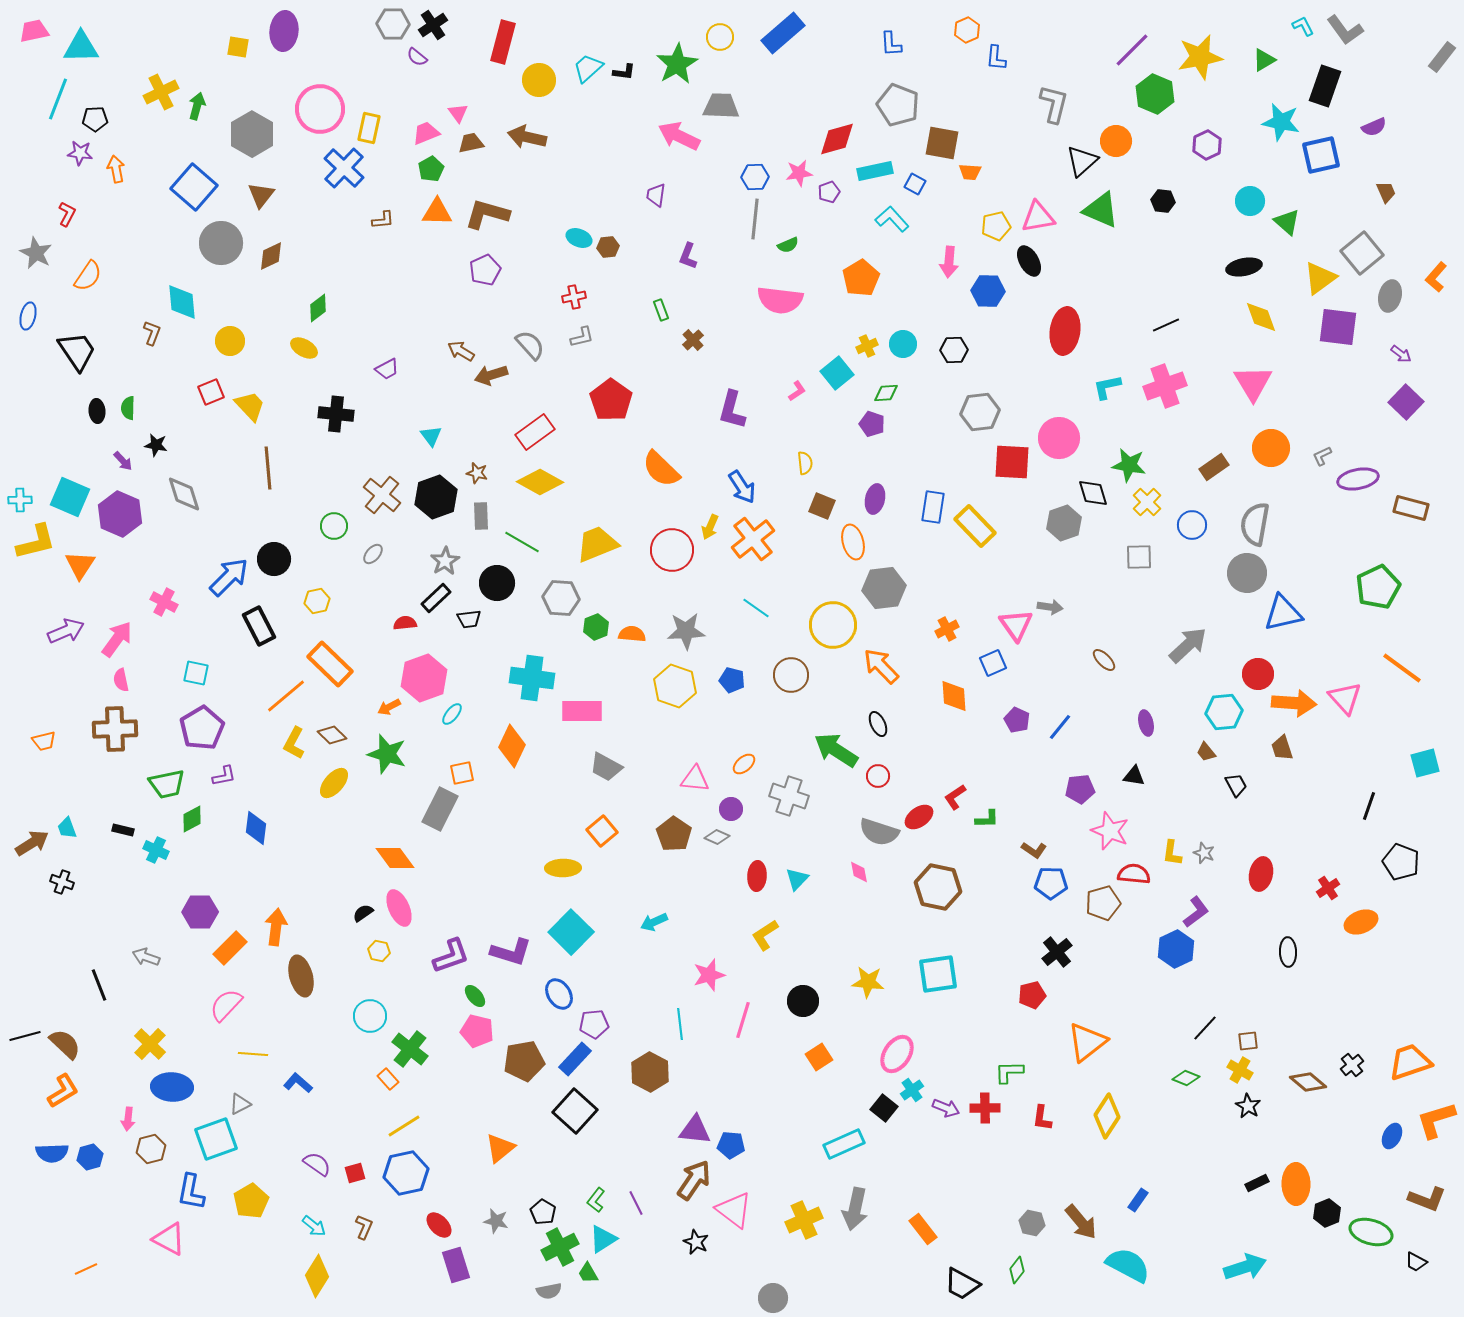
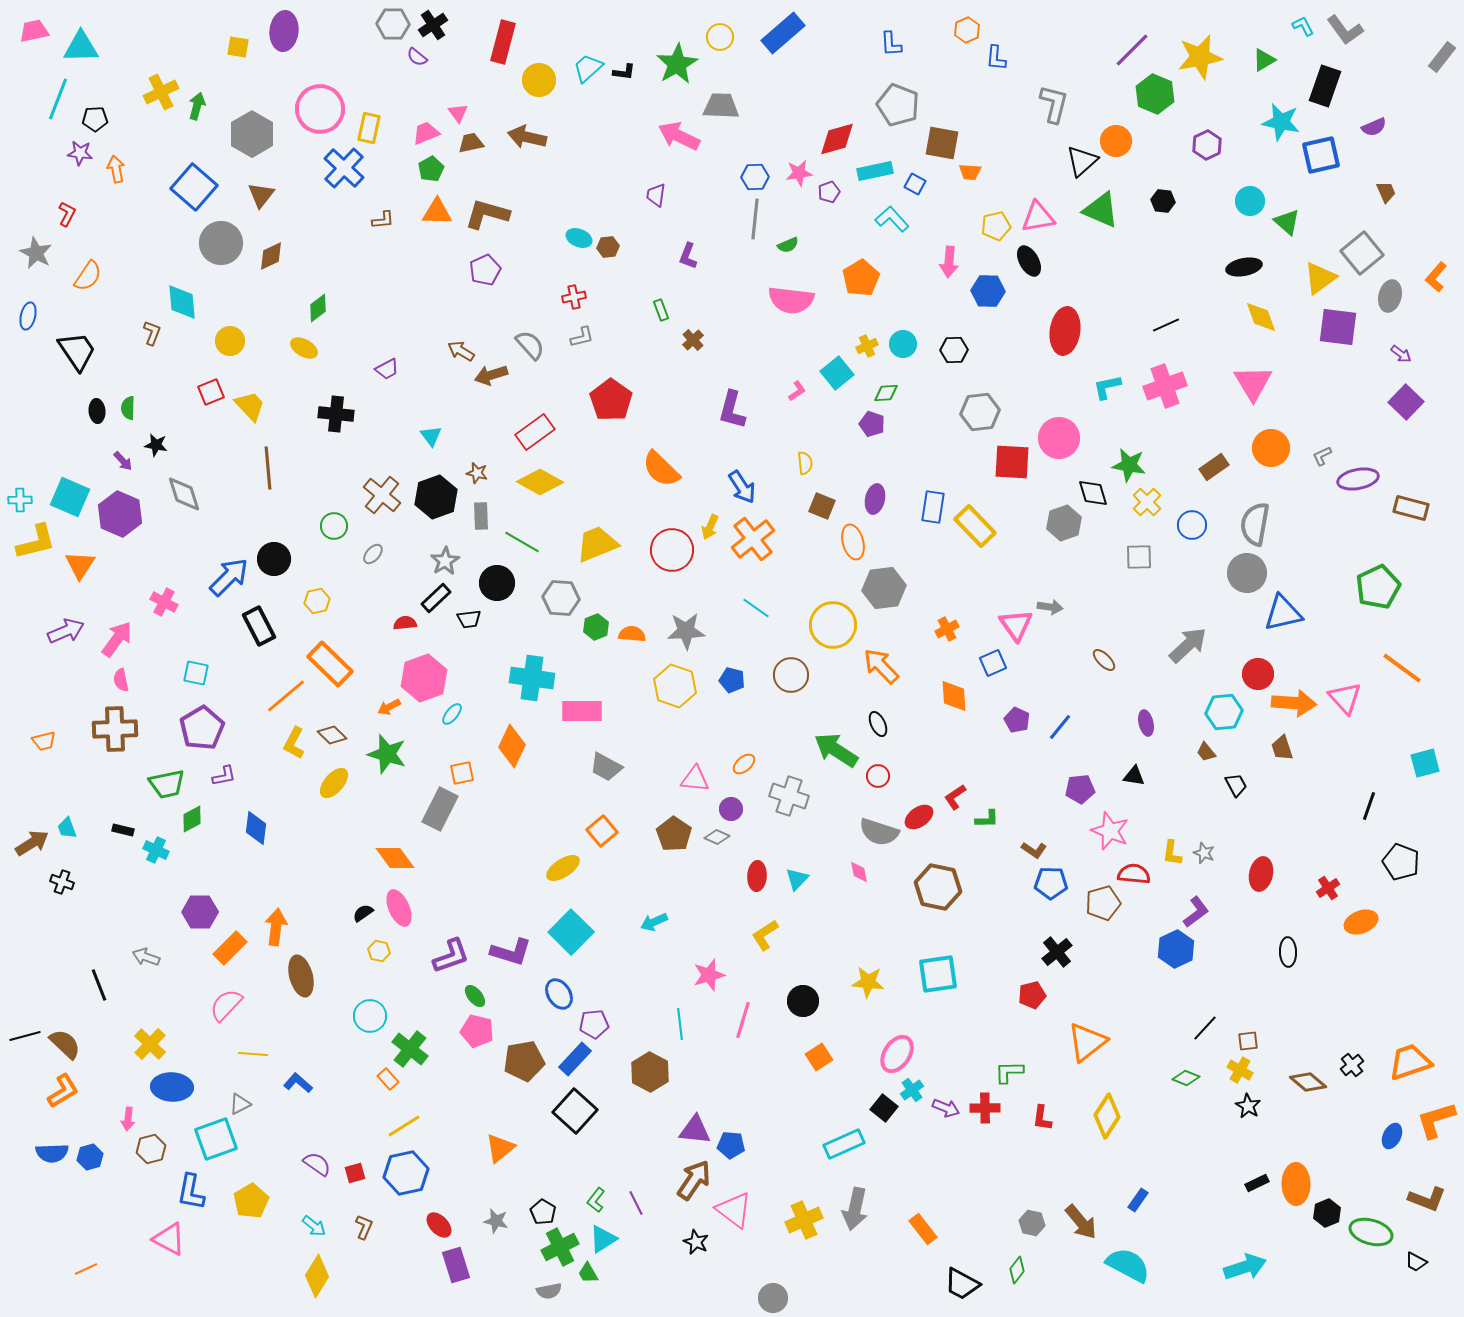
pink semicircle at (780, 300): moved 11 px right
yellow ellipse at (563, 868): rotated 32 degrees counterclockwise
